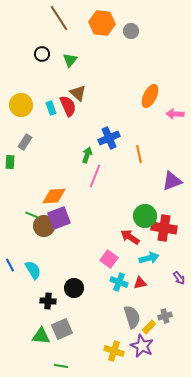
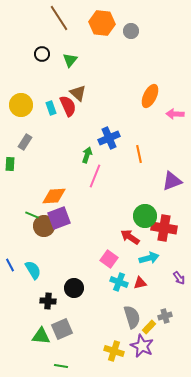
green rectangle at (10, 162): moved 2 px down
